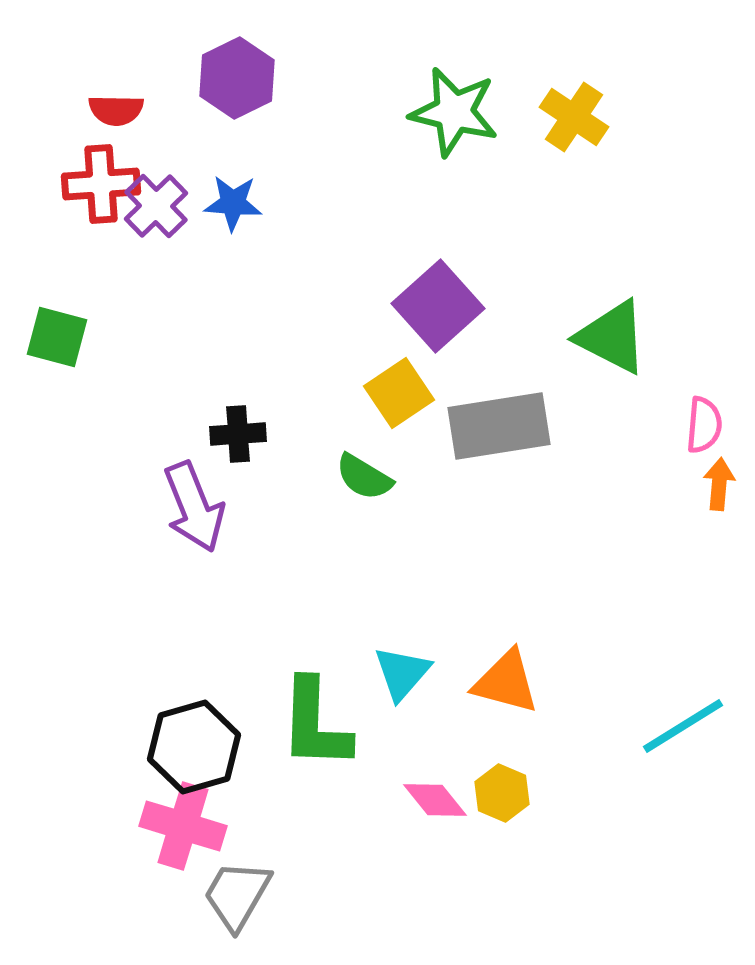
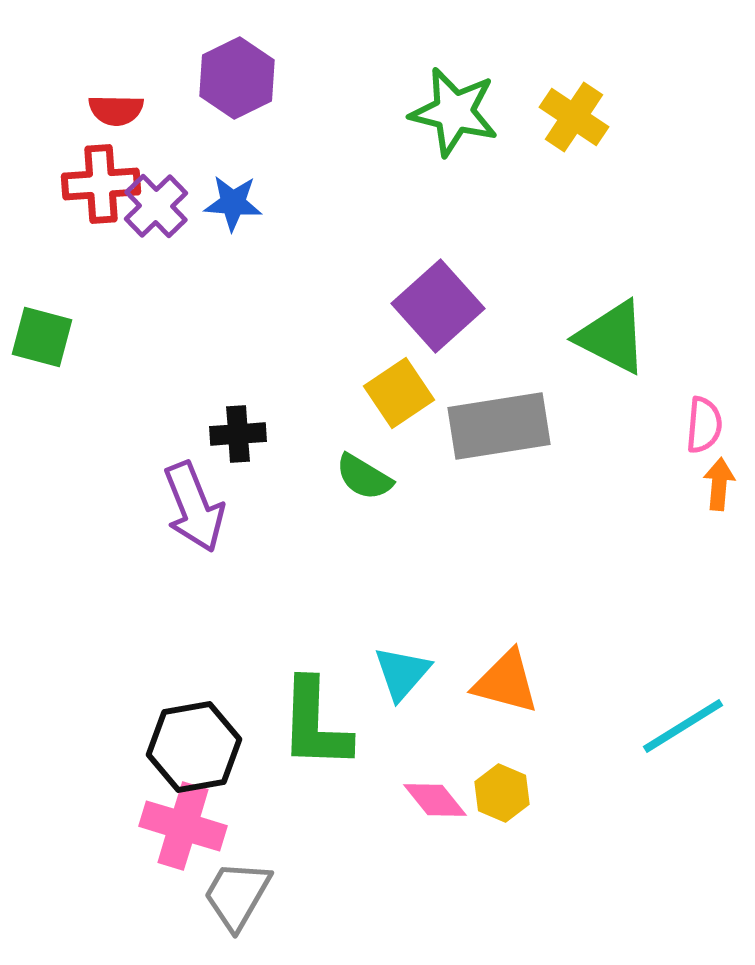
green square: moved 15 px left
black hexagon: rotated 6 degrees clockwise
